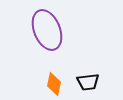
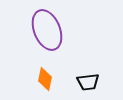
orange diamond: moved 9 px left, 5 px up
